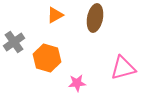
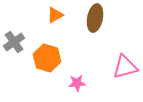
pink triangle: moved 2 px right, 1 px up
